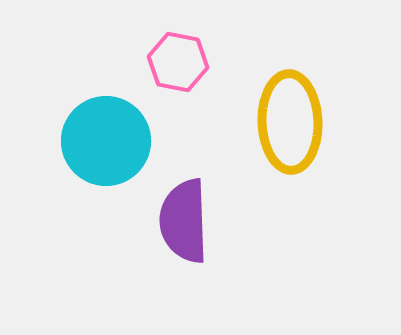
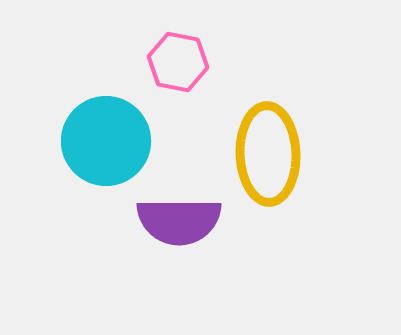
yellow ellipse: moved 22 px left, 32 px down
purple semicircle: moved 5 px left; rotated 88 degrees counterclockwise
